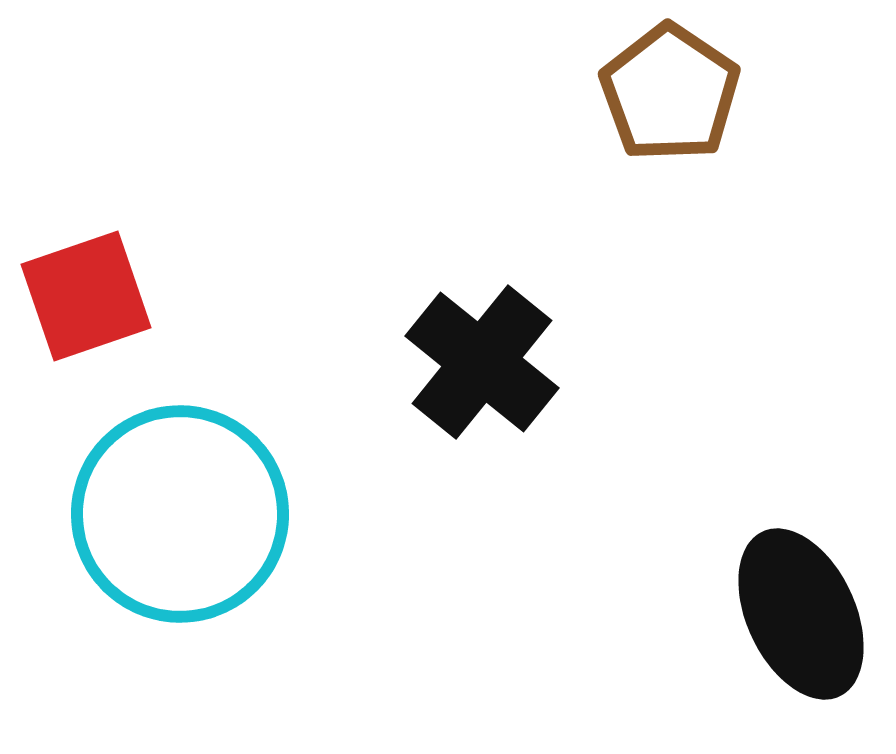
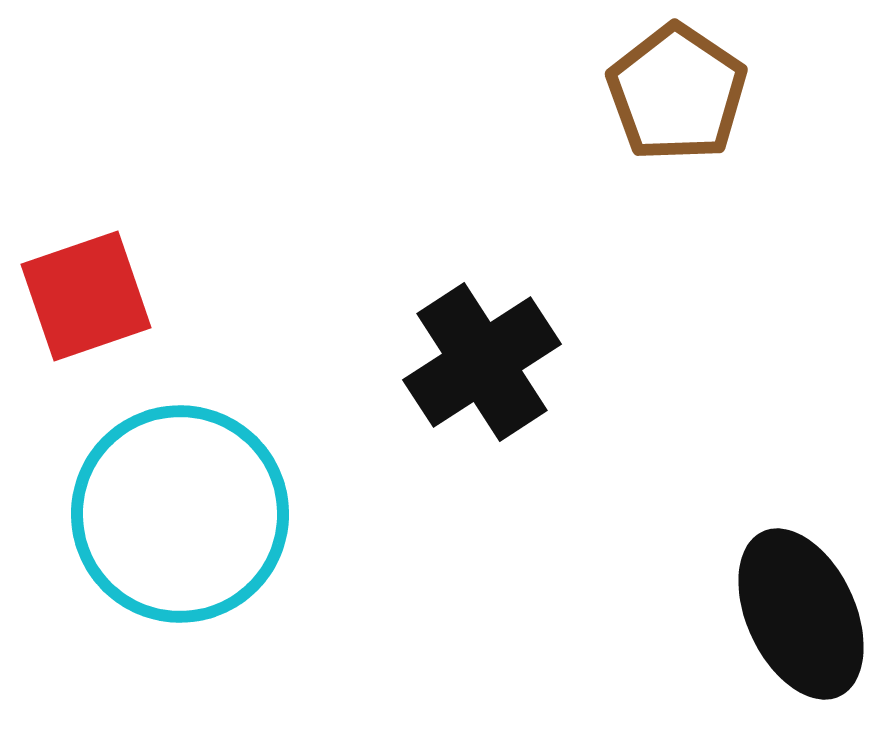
brown pentagon: moved 7 px right
black cross: rotated 18 degrees clockwise
